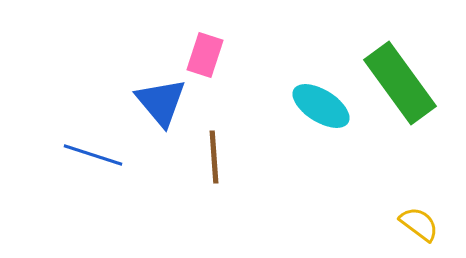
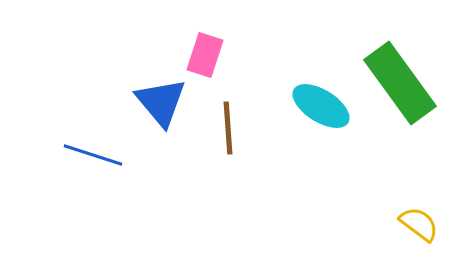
brown line: moved 14 px right, 29 px up
